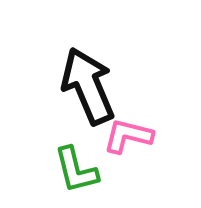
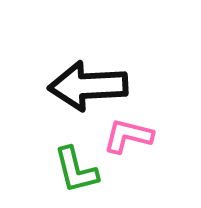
black arrow: rotated 70 degrees counterclockwise
